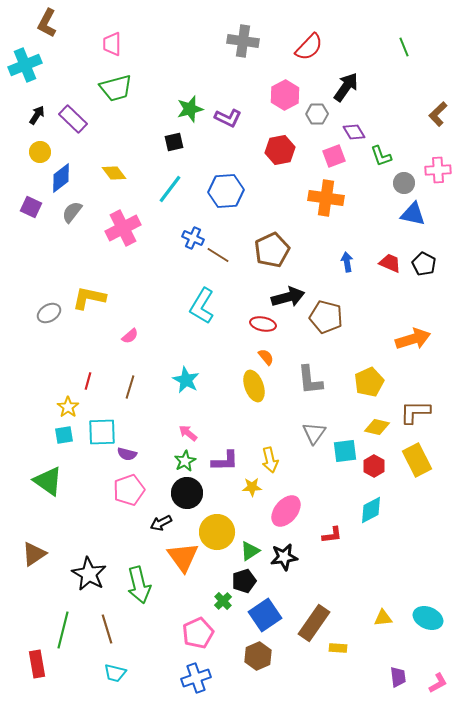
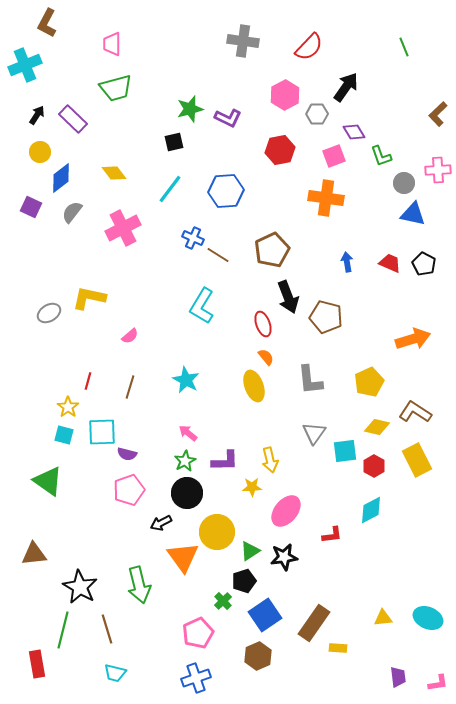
black arrow at (288, 297): rotated 84 degrees clockwise
red ellipse at (263, 324): rotated 60 degrees clockwise
brown L-shape at (415, 412): rotated 32 degrees clockwise
cyan square at (64, 435): rotated 24 degrees clockwise
brown triangle at (34, 554): rotated 28 degrees clockwise
black star at (89, 574): moved 9 px left, 13 px down
pink L-shape at (438, 683): rotated 20 degrees clockwise
